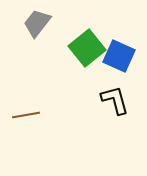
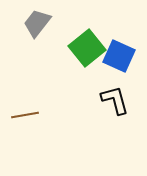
brown line: moved 1 px left
